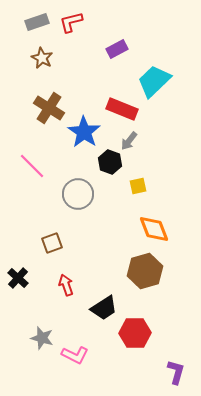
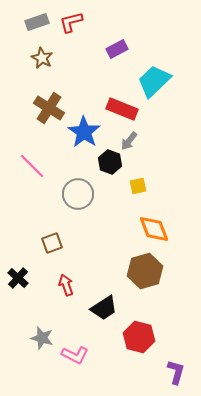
red hexagon: moved 4 px right, 4 px down; rotated 16 degrees clockwise
